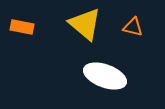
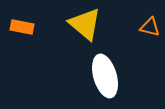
orange triangle: moved 17 px right
white ellipse: rotated 54 degrees clockwise
